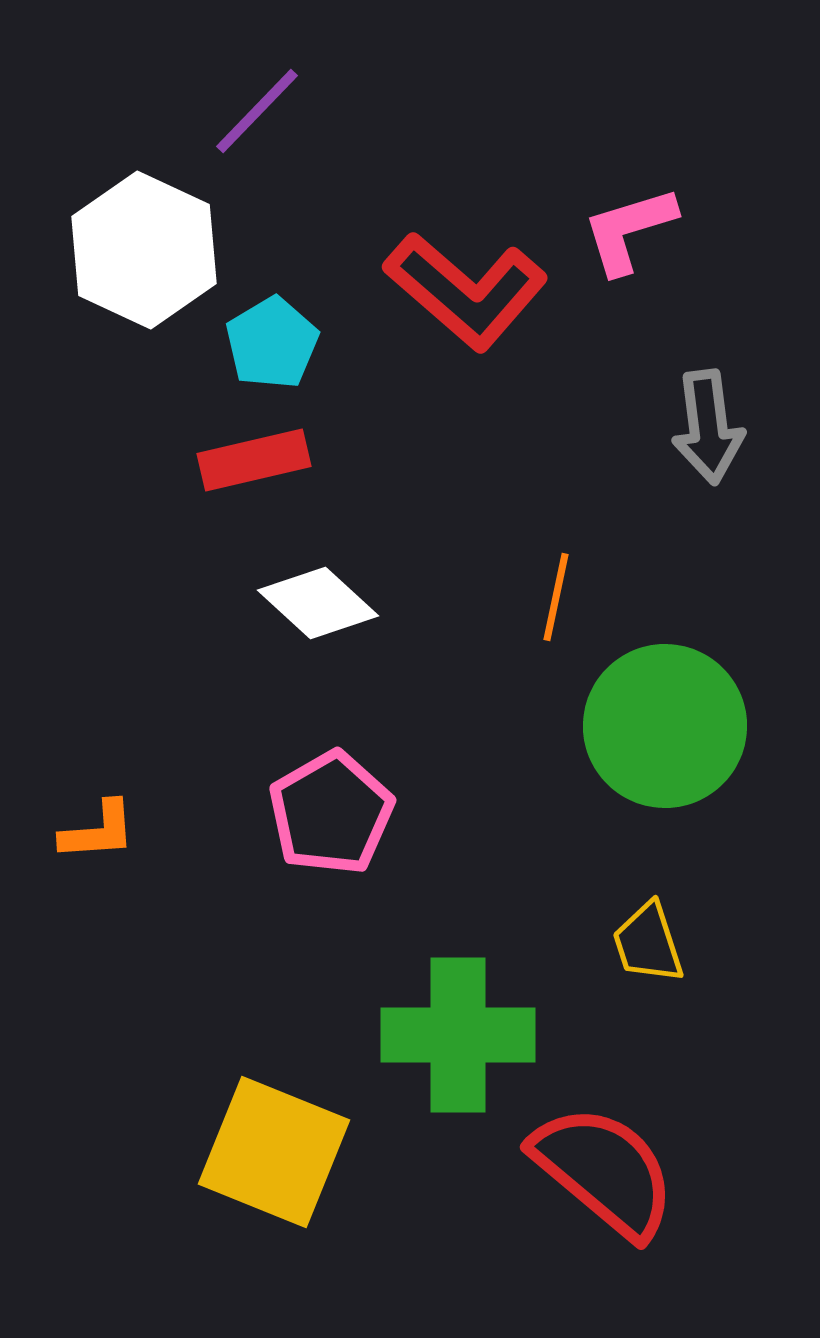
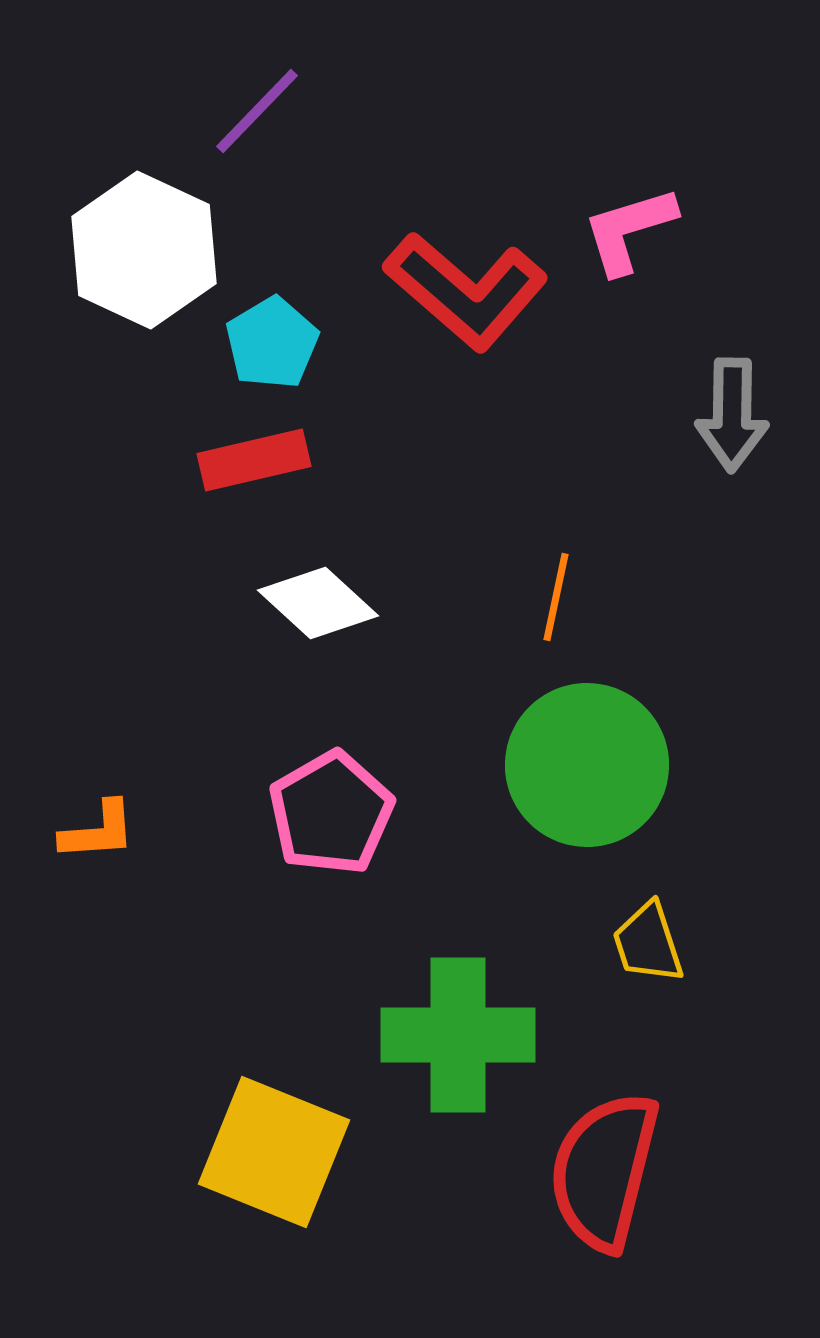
gray arrow: moved 24 px right, 12 px up; rotated 8 degrees clockwise
green circle: moved 78 px left, 39 px down
red semicircle: rotated 116 degrees counterclockwise
